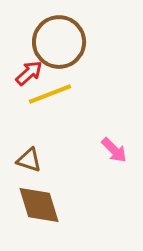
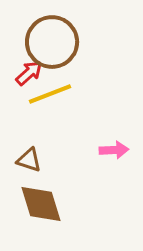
brown circle: moved 7 px left
pink arrow: rotated 48 degrees counterclockwise
brown diamond: moved 2 px right, 1 px up
